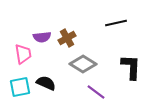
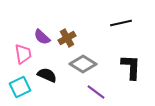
black line: moved 5 px right
purple semicircle: rotated 48 degrees clockwise
black semicircle: moved 1 px right, 8 px up
cyan square: rotated 15 degrees counterclockwise
